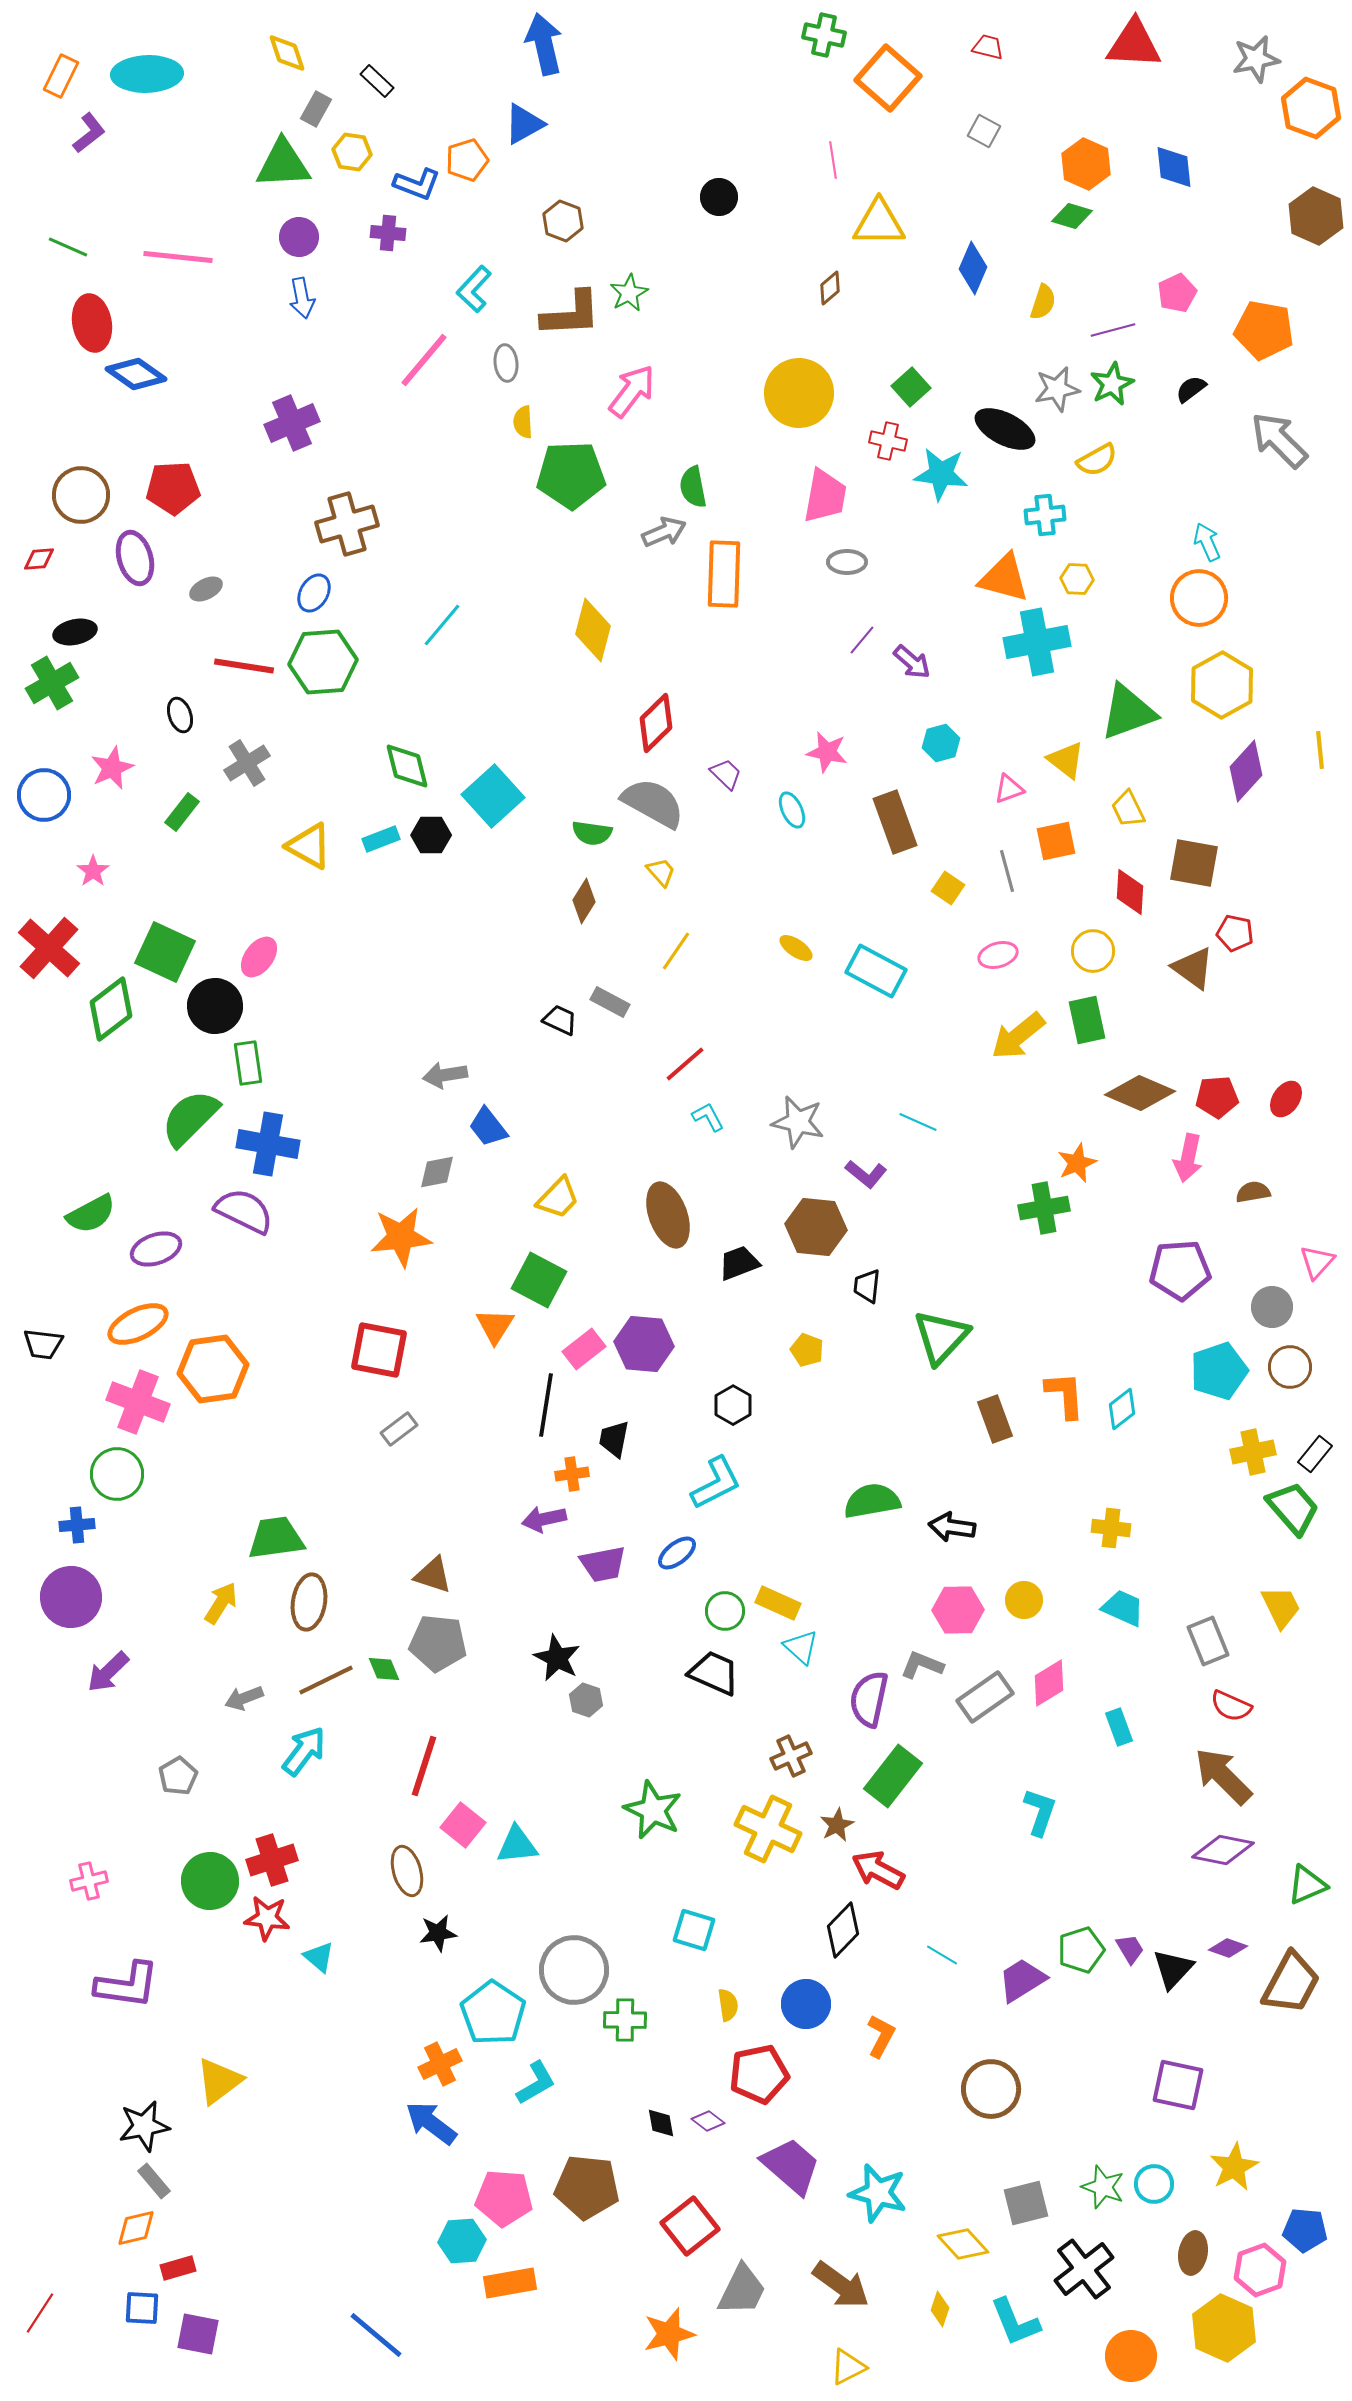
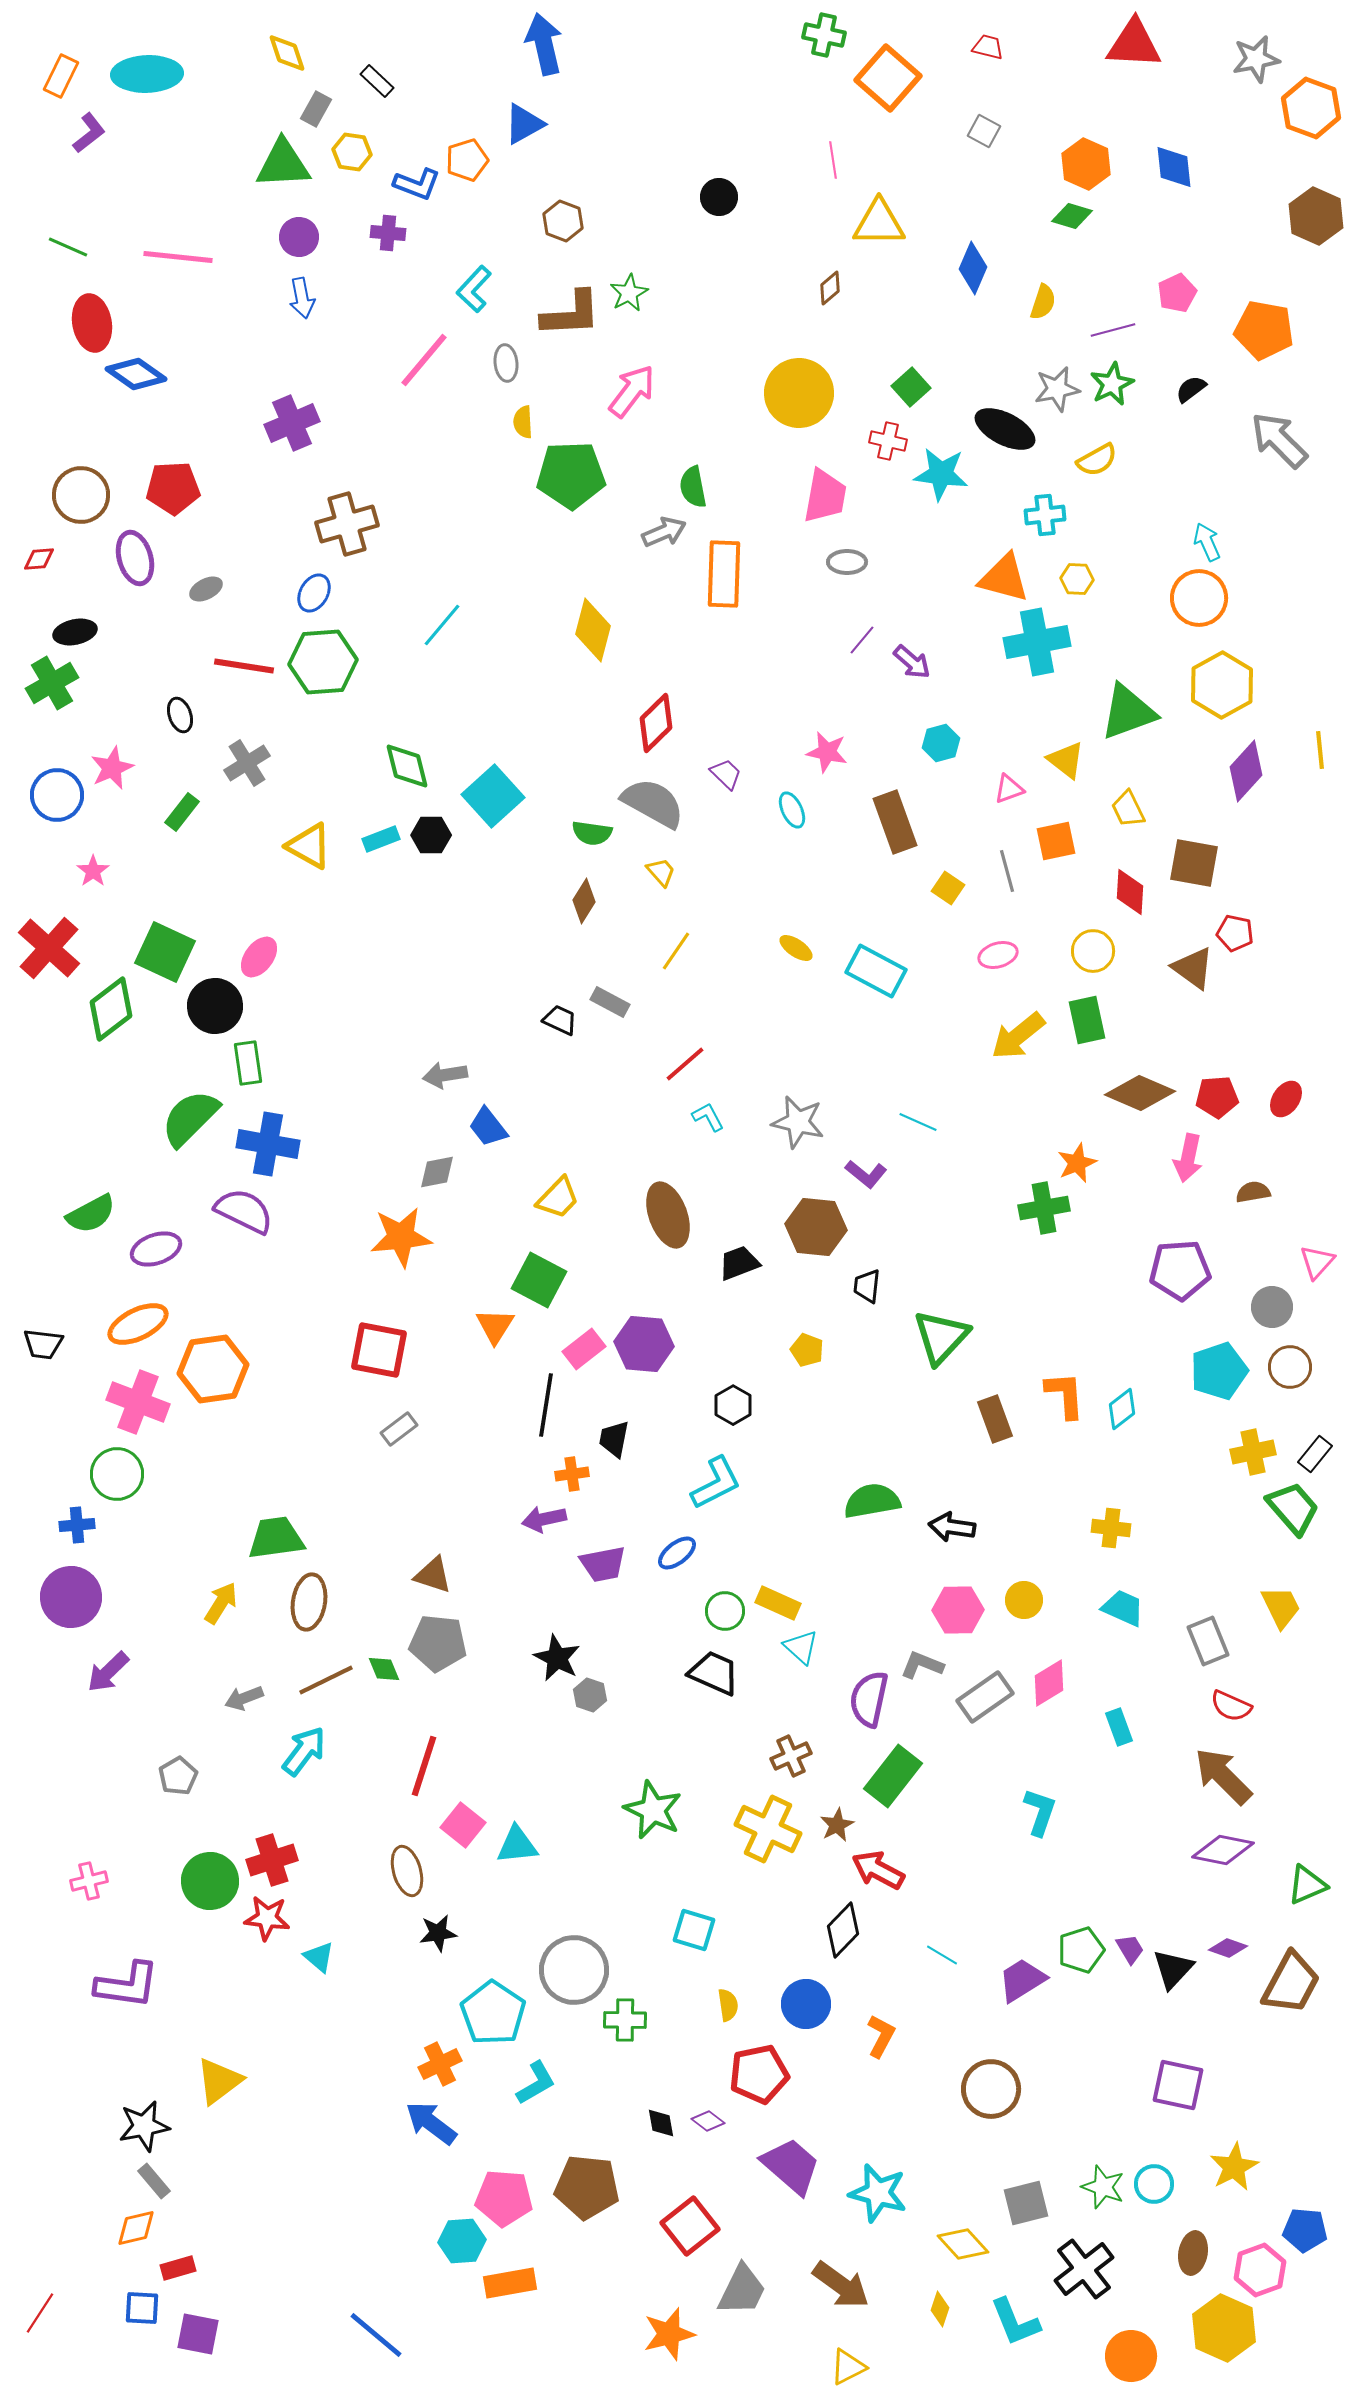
blue circle at (44, 795): moved 13 px right
gray hexagon at (586, 1700): moved 4 px right, 5 px up
